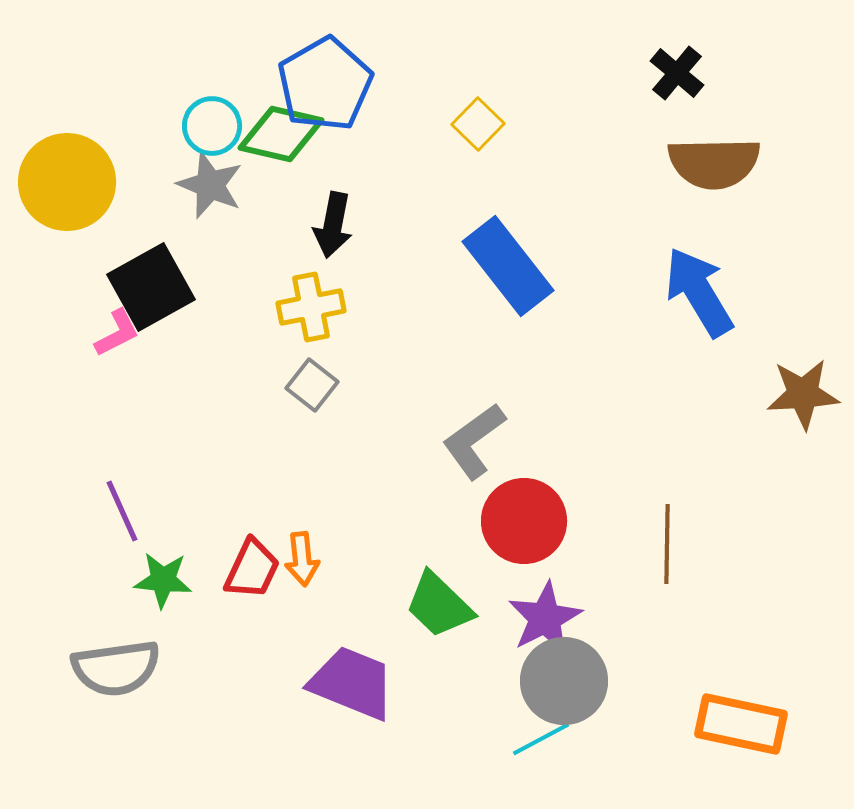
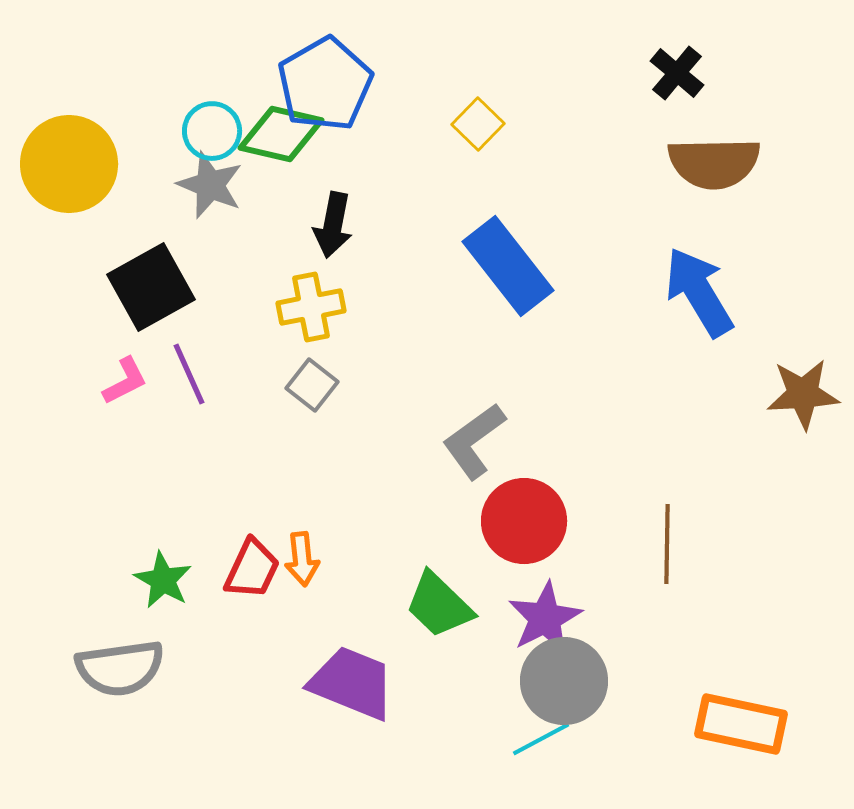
cyan circle: moved 5 px down
yellow circle: moved 2 px right, 18 px up
pink L-shape: moved 8 px right, 48 px down
purple line: moved 67 px right, 137 px up
green star: rotated 24 degrees clockwise
gray semicircle: moved 4 px right
